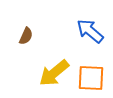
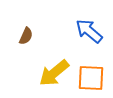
blue arrow: moved 1 px left
